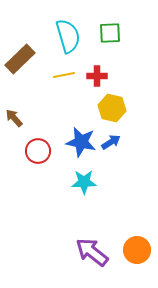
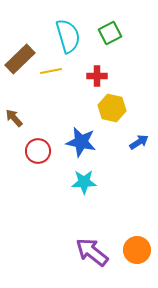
green square: rotated 25 degrees counterclockwise
yellow line: moved 13 px left, 4 px up
blue arrow: moved 28 px right
